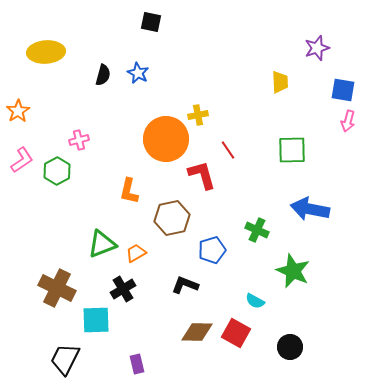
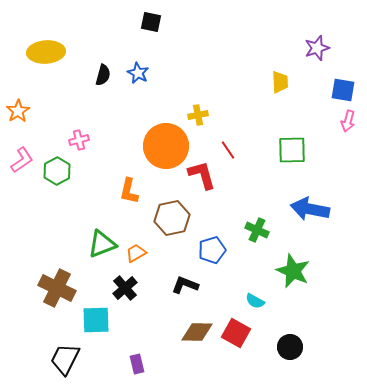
orange circle: moved 7 px down
black cross: moved 2 px right, 1 px up; rotated 10 degrees counterclockwise
